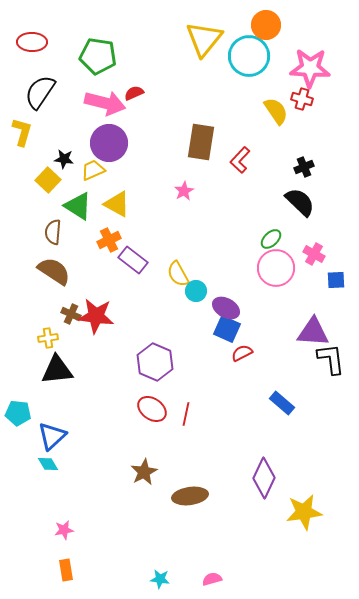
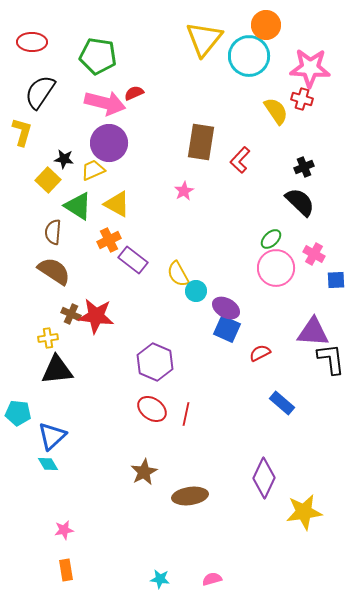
red semicircle at (242, 353): moved 18 px right
